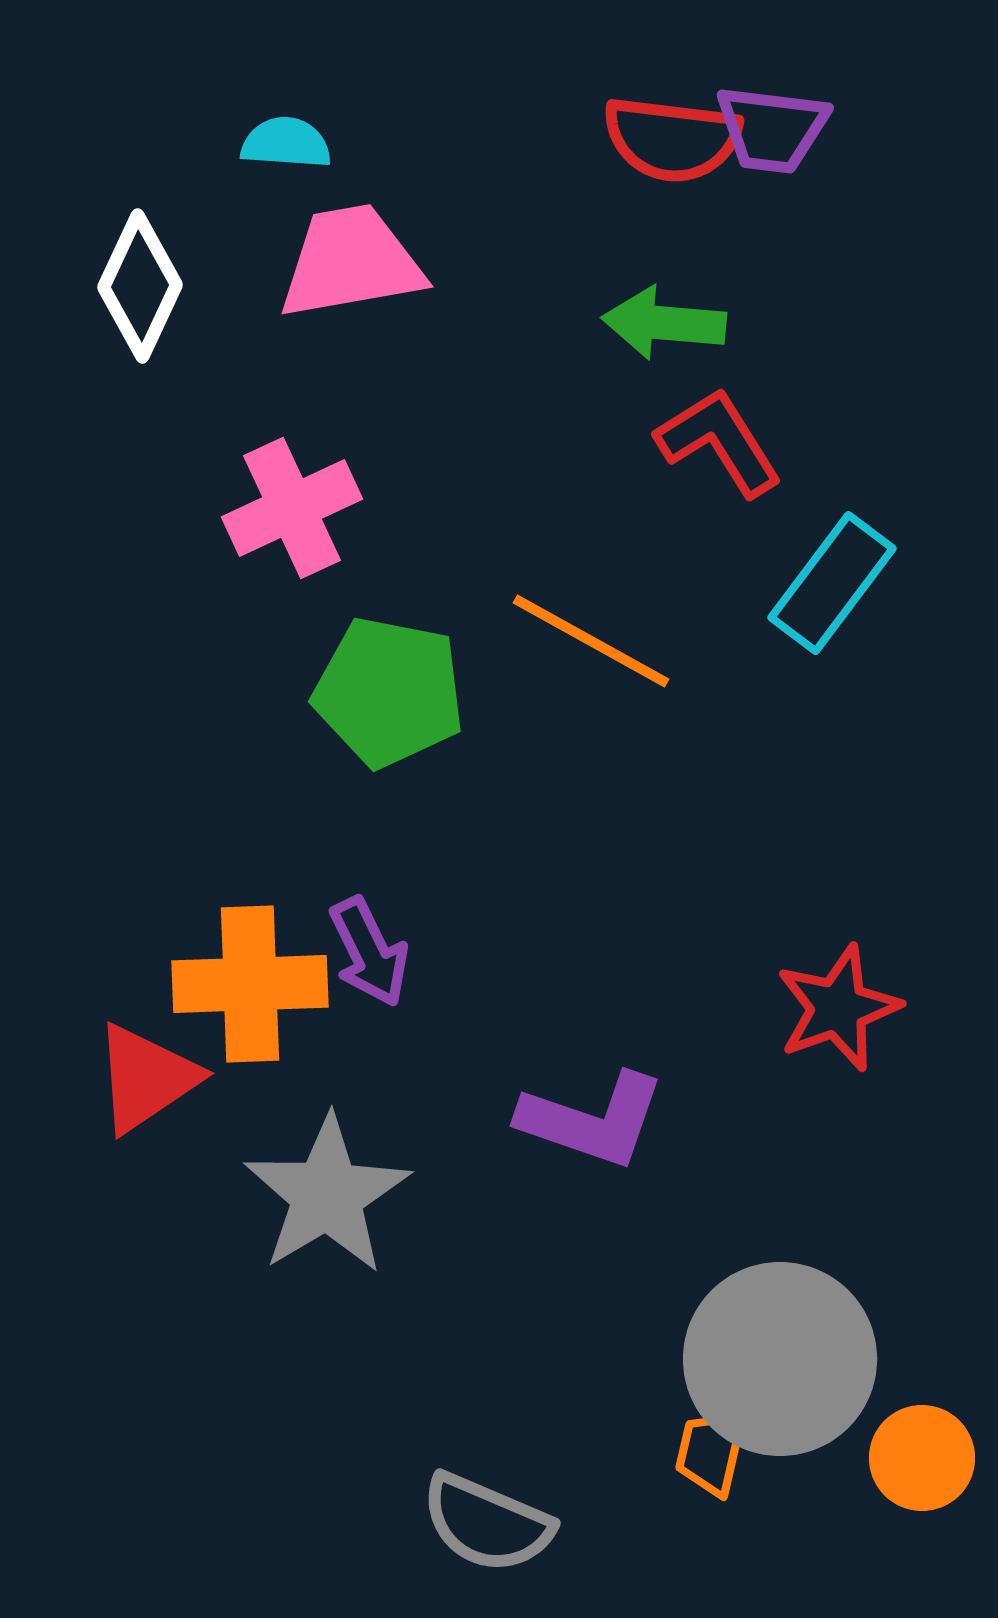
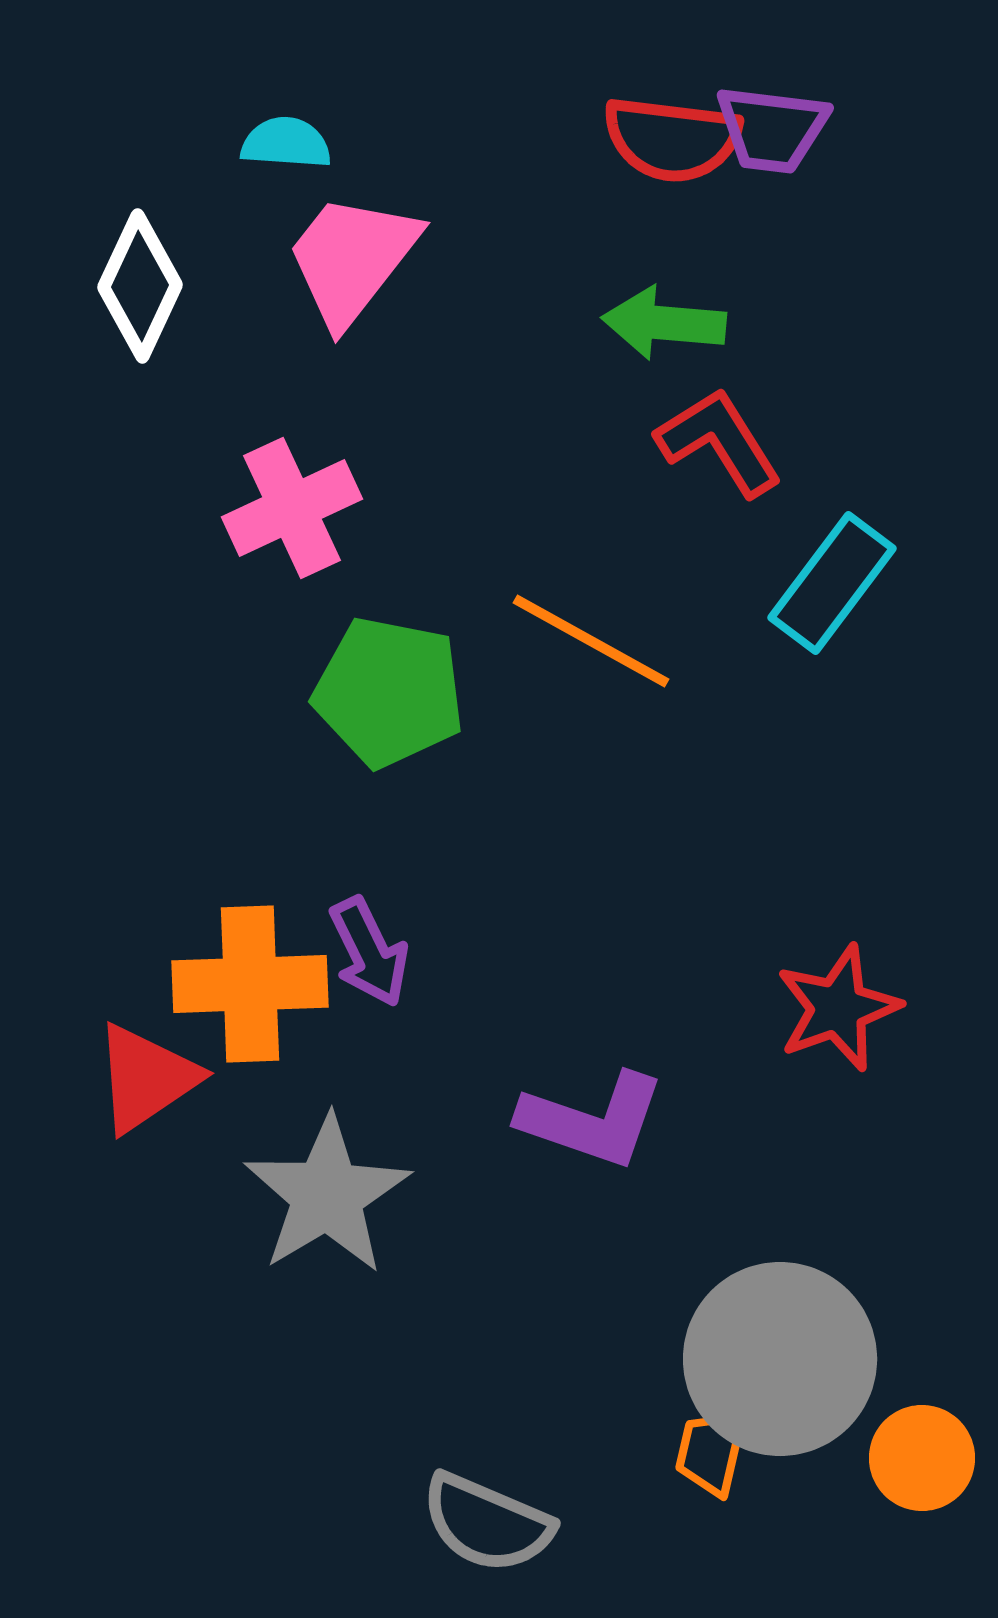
pink trapezoid: moved 1 px right, 3 px up; rotated 42 degrees counterclockwise
